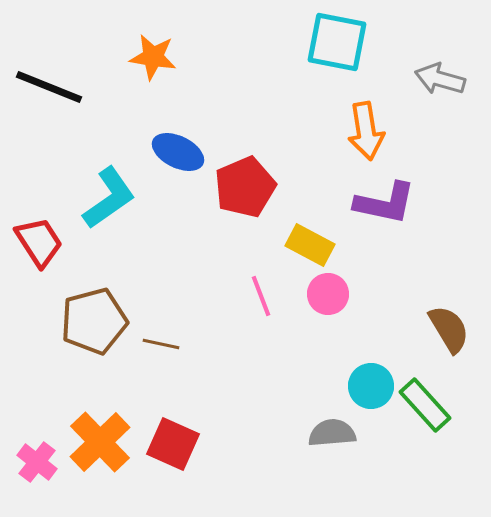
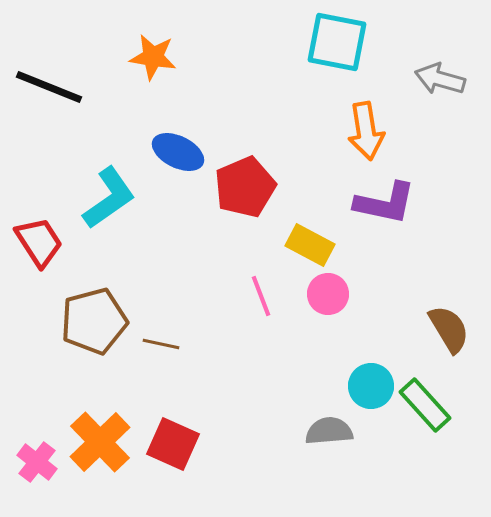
gray semicircle: moved 3 px left, 2 px up
